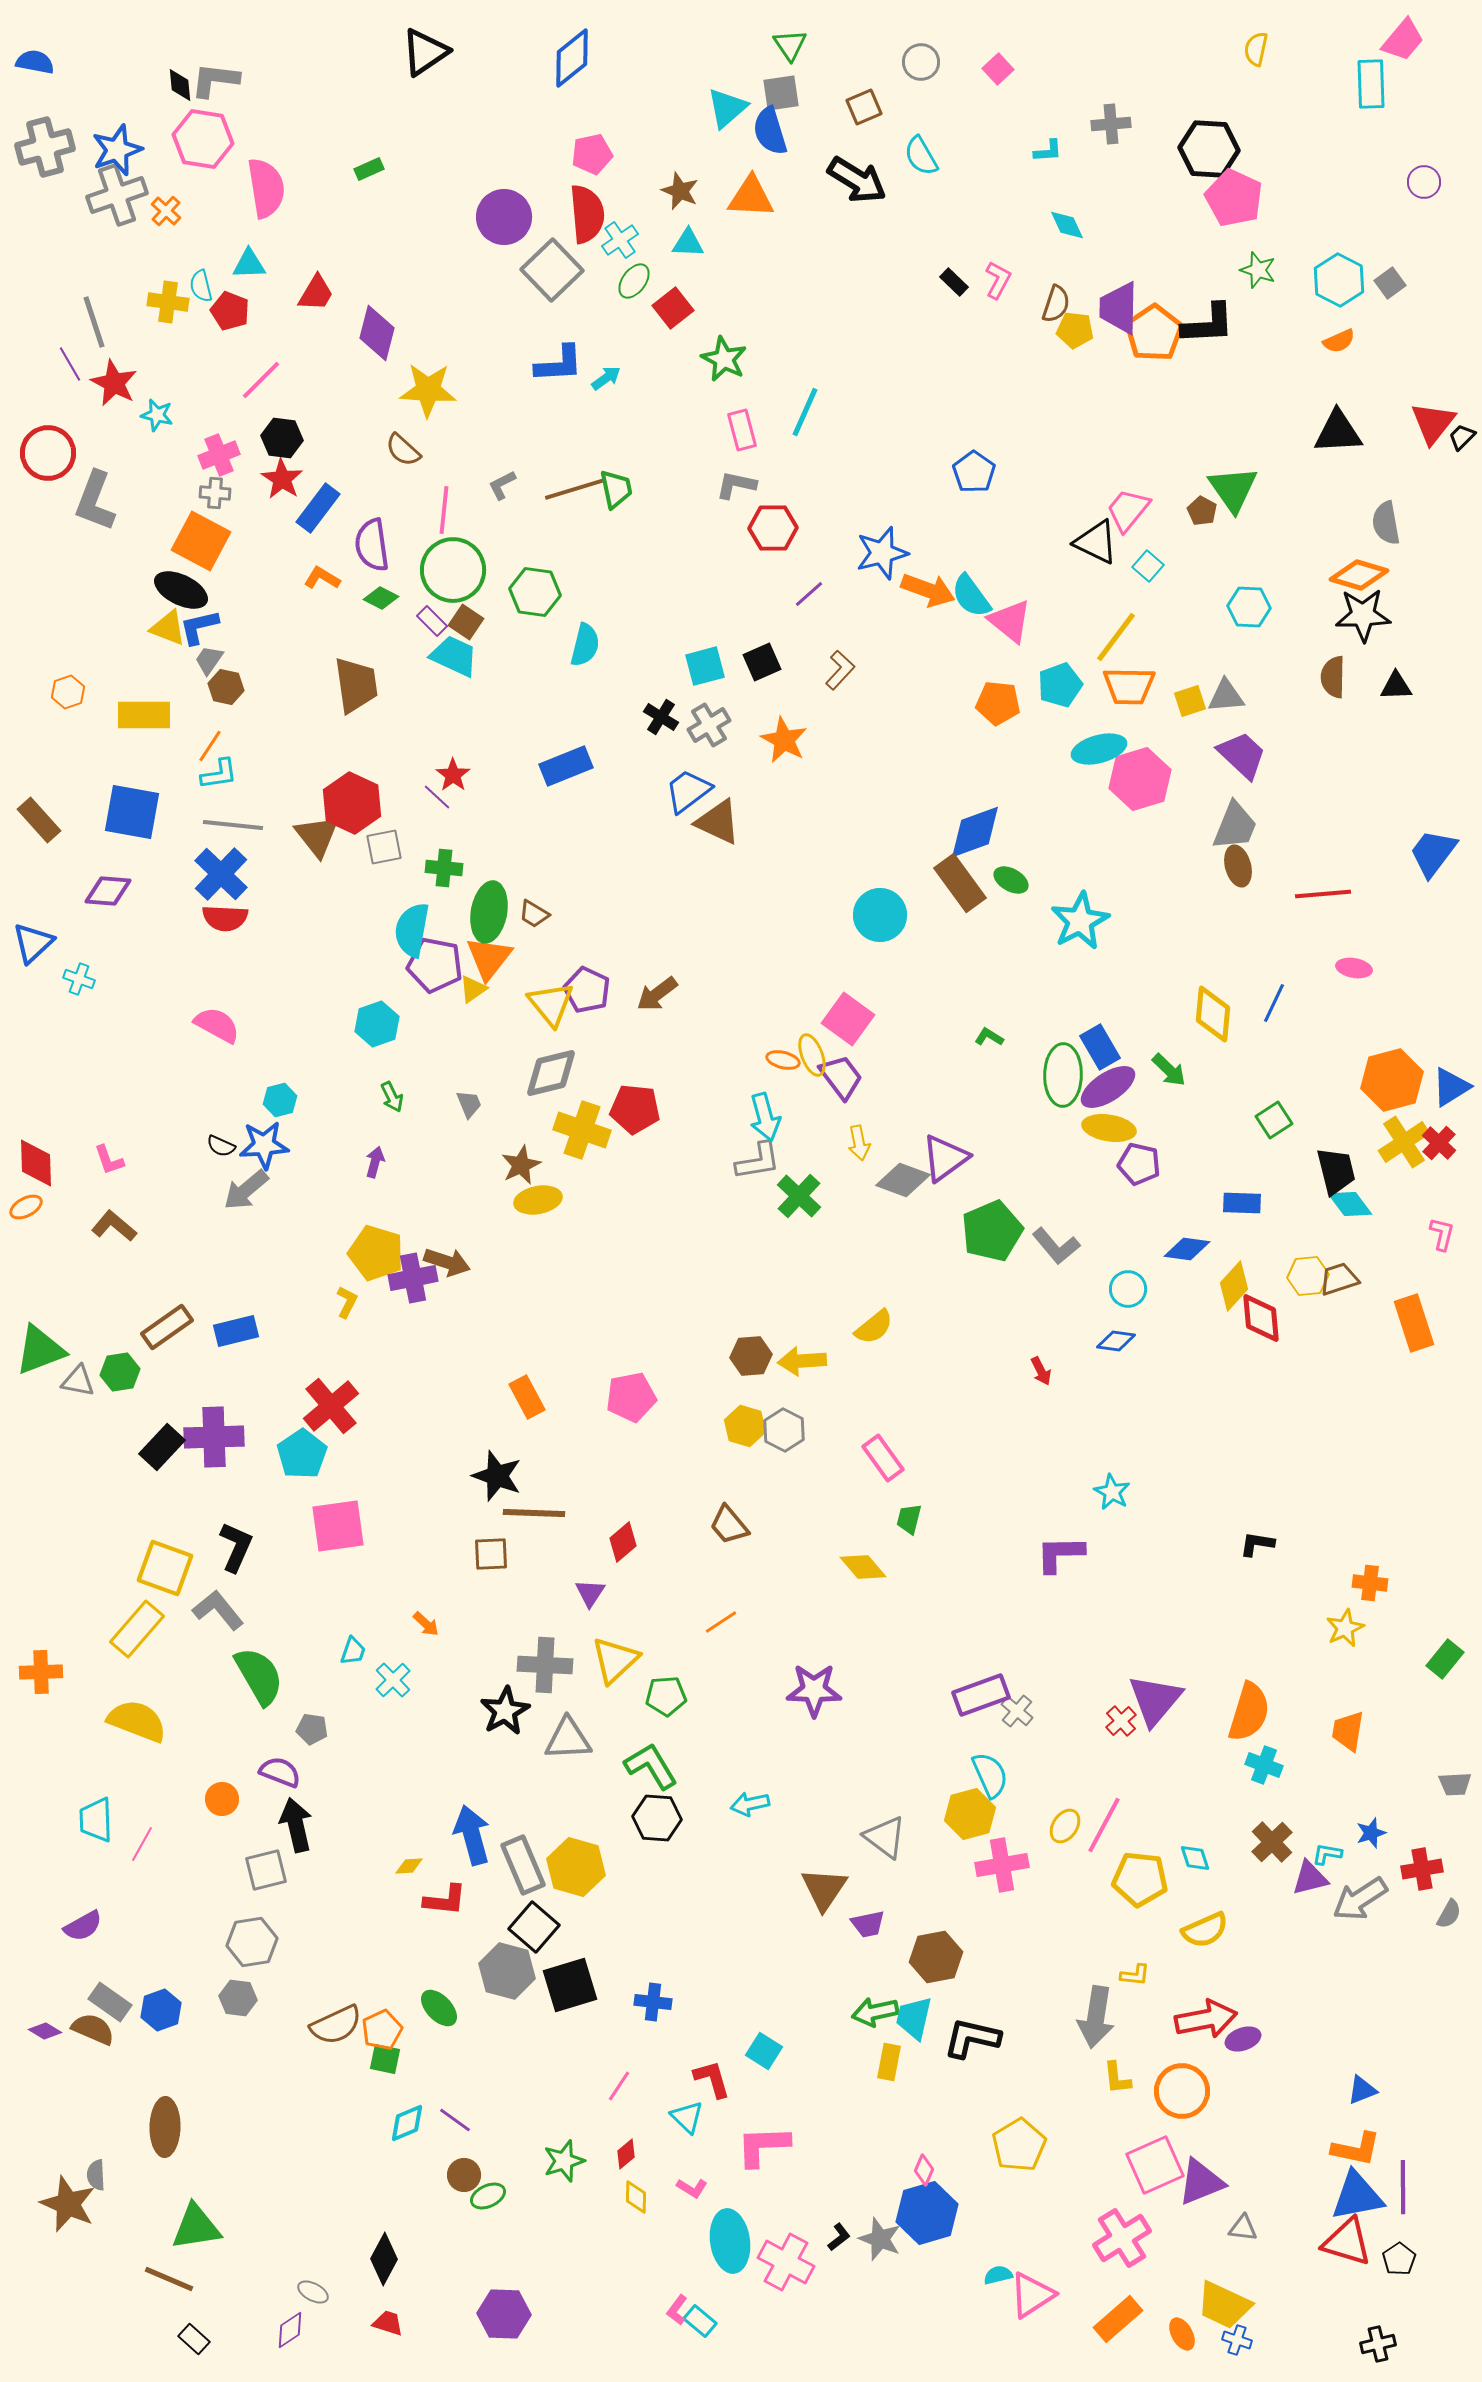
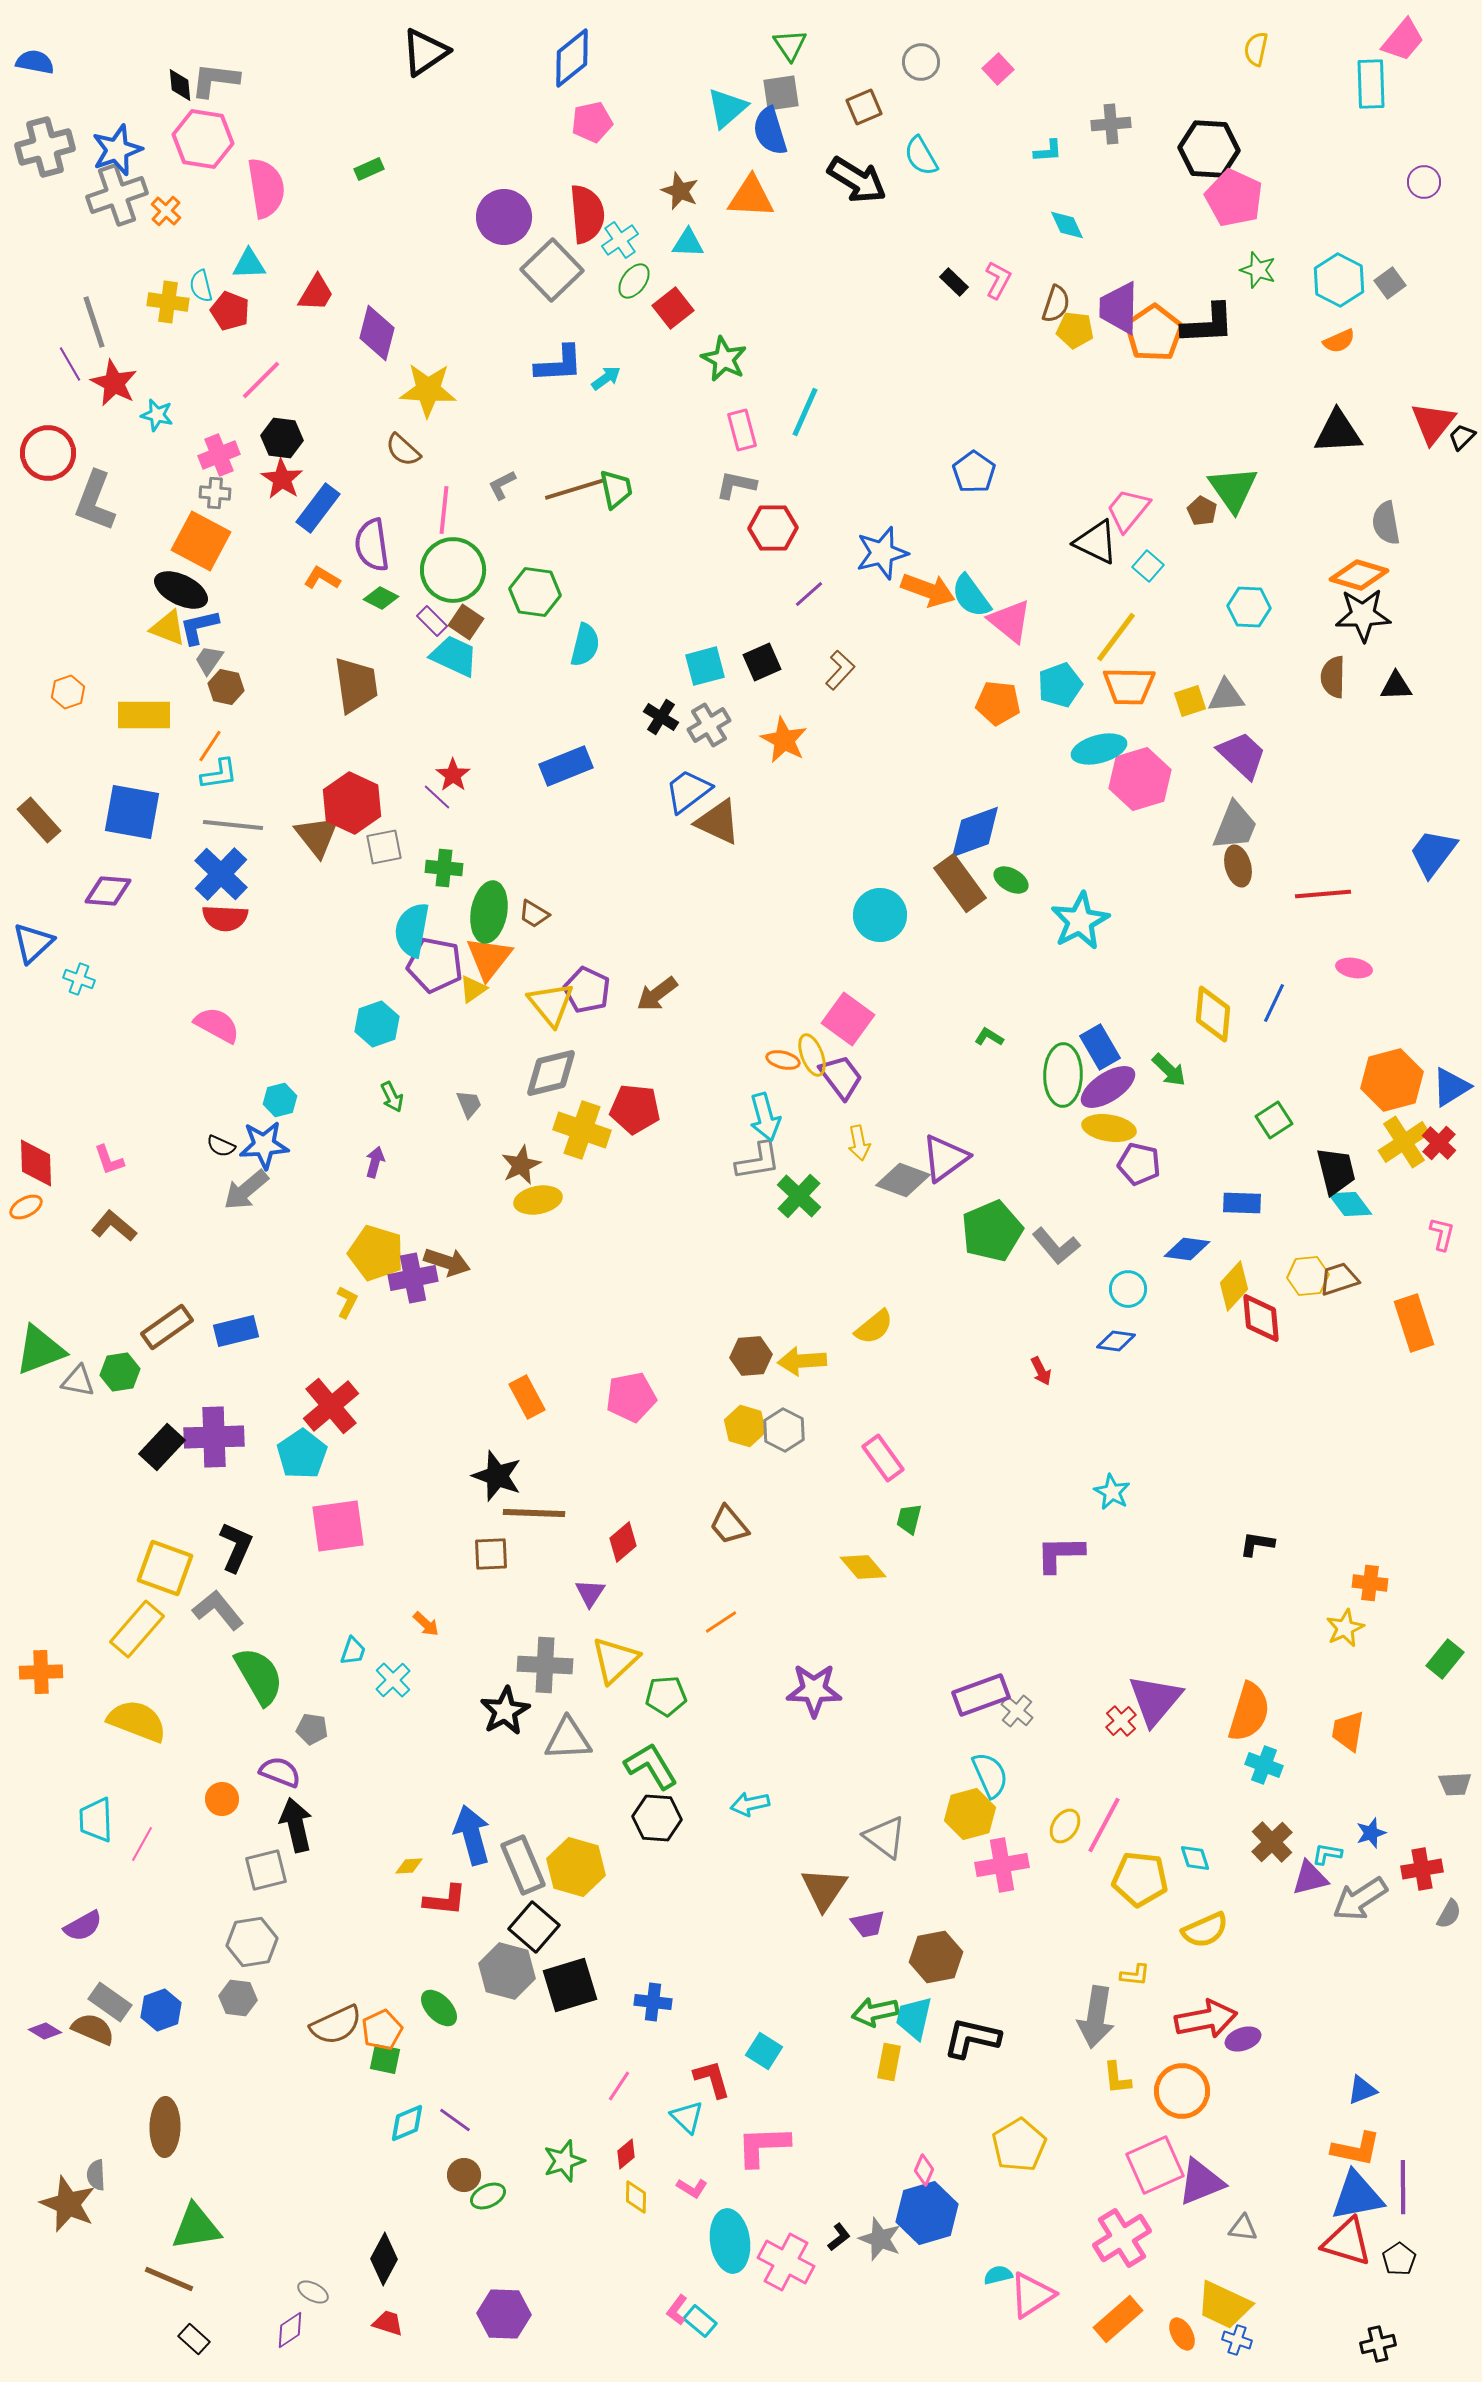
pink pentagon at (592, 154): moved 32 px up
